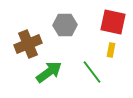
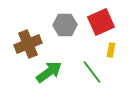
red square: moved 12 px left; rotated 36 degrees counterclockwise
